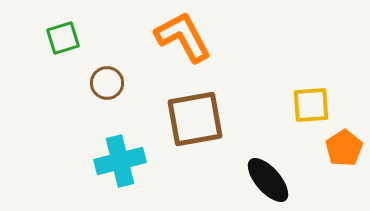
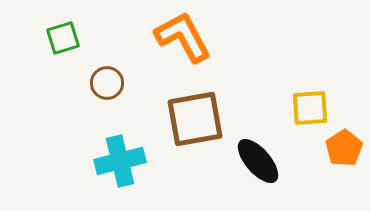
yellow square: moved 1 px left, 3 px down
black ellipse: moved 10 px left, 19 px up
